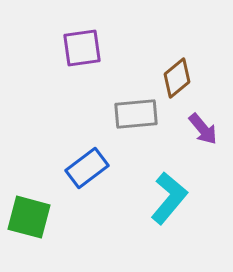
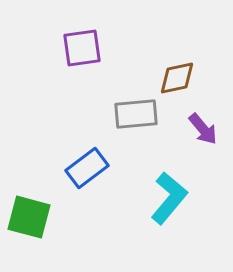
brown diamond: rotated 27 degrees clockwise
